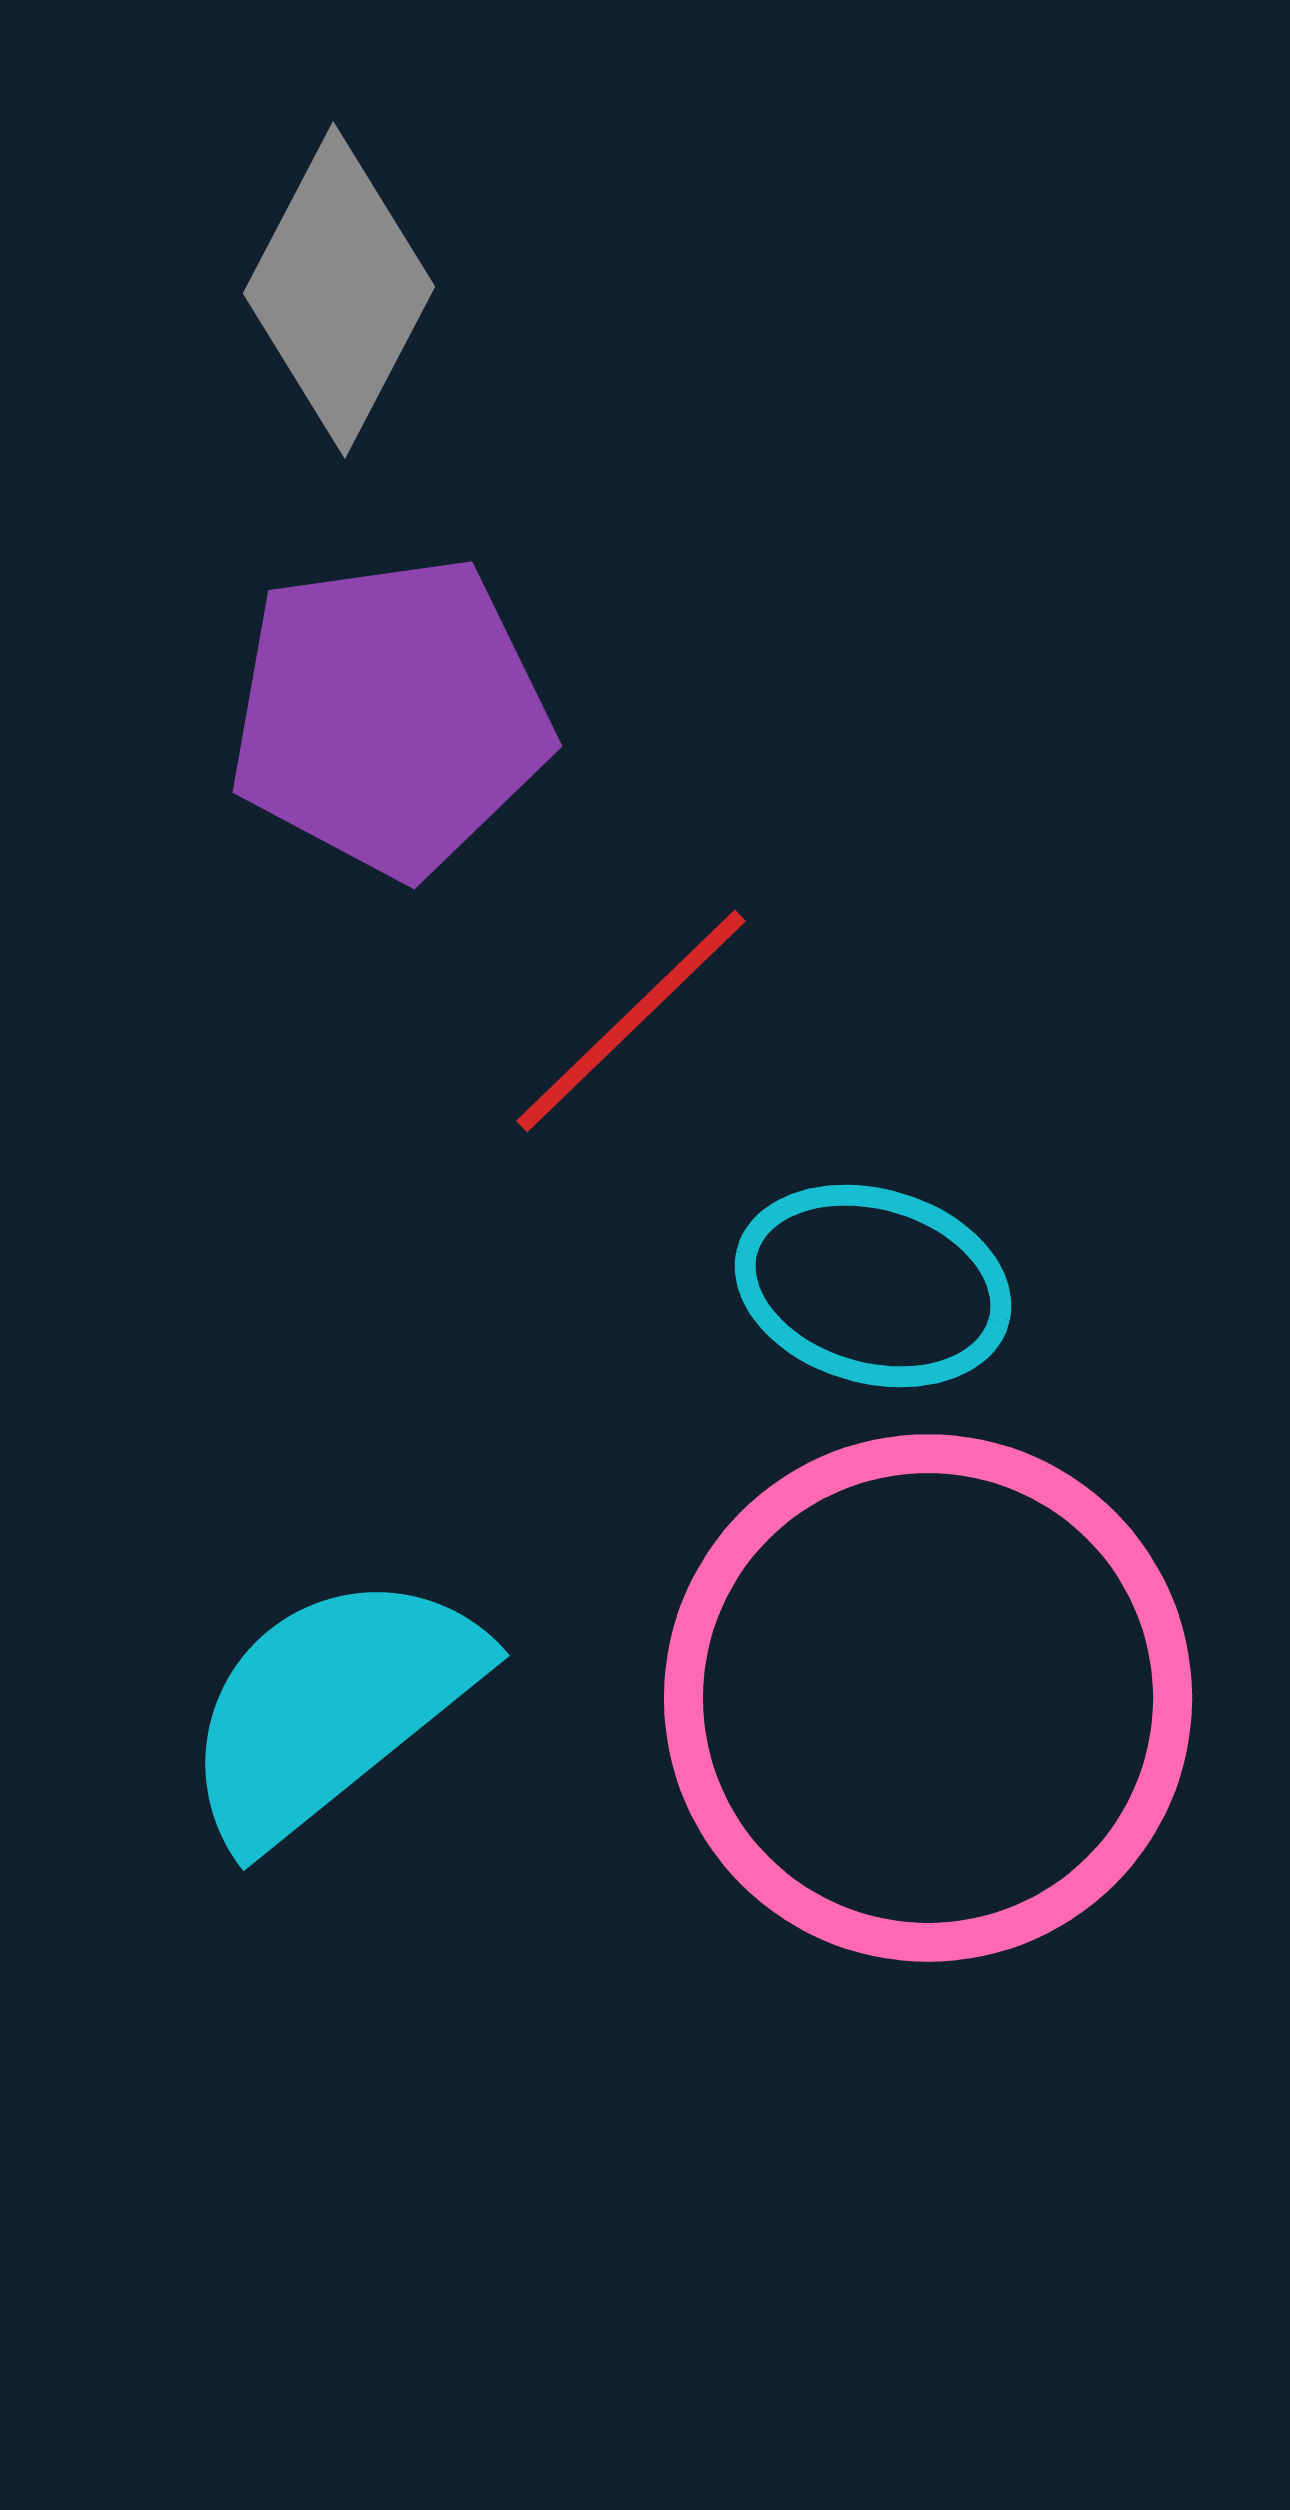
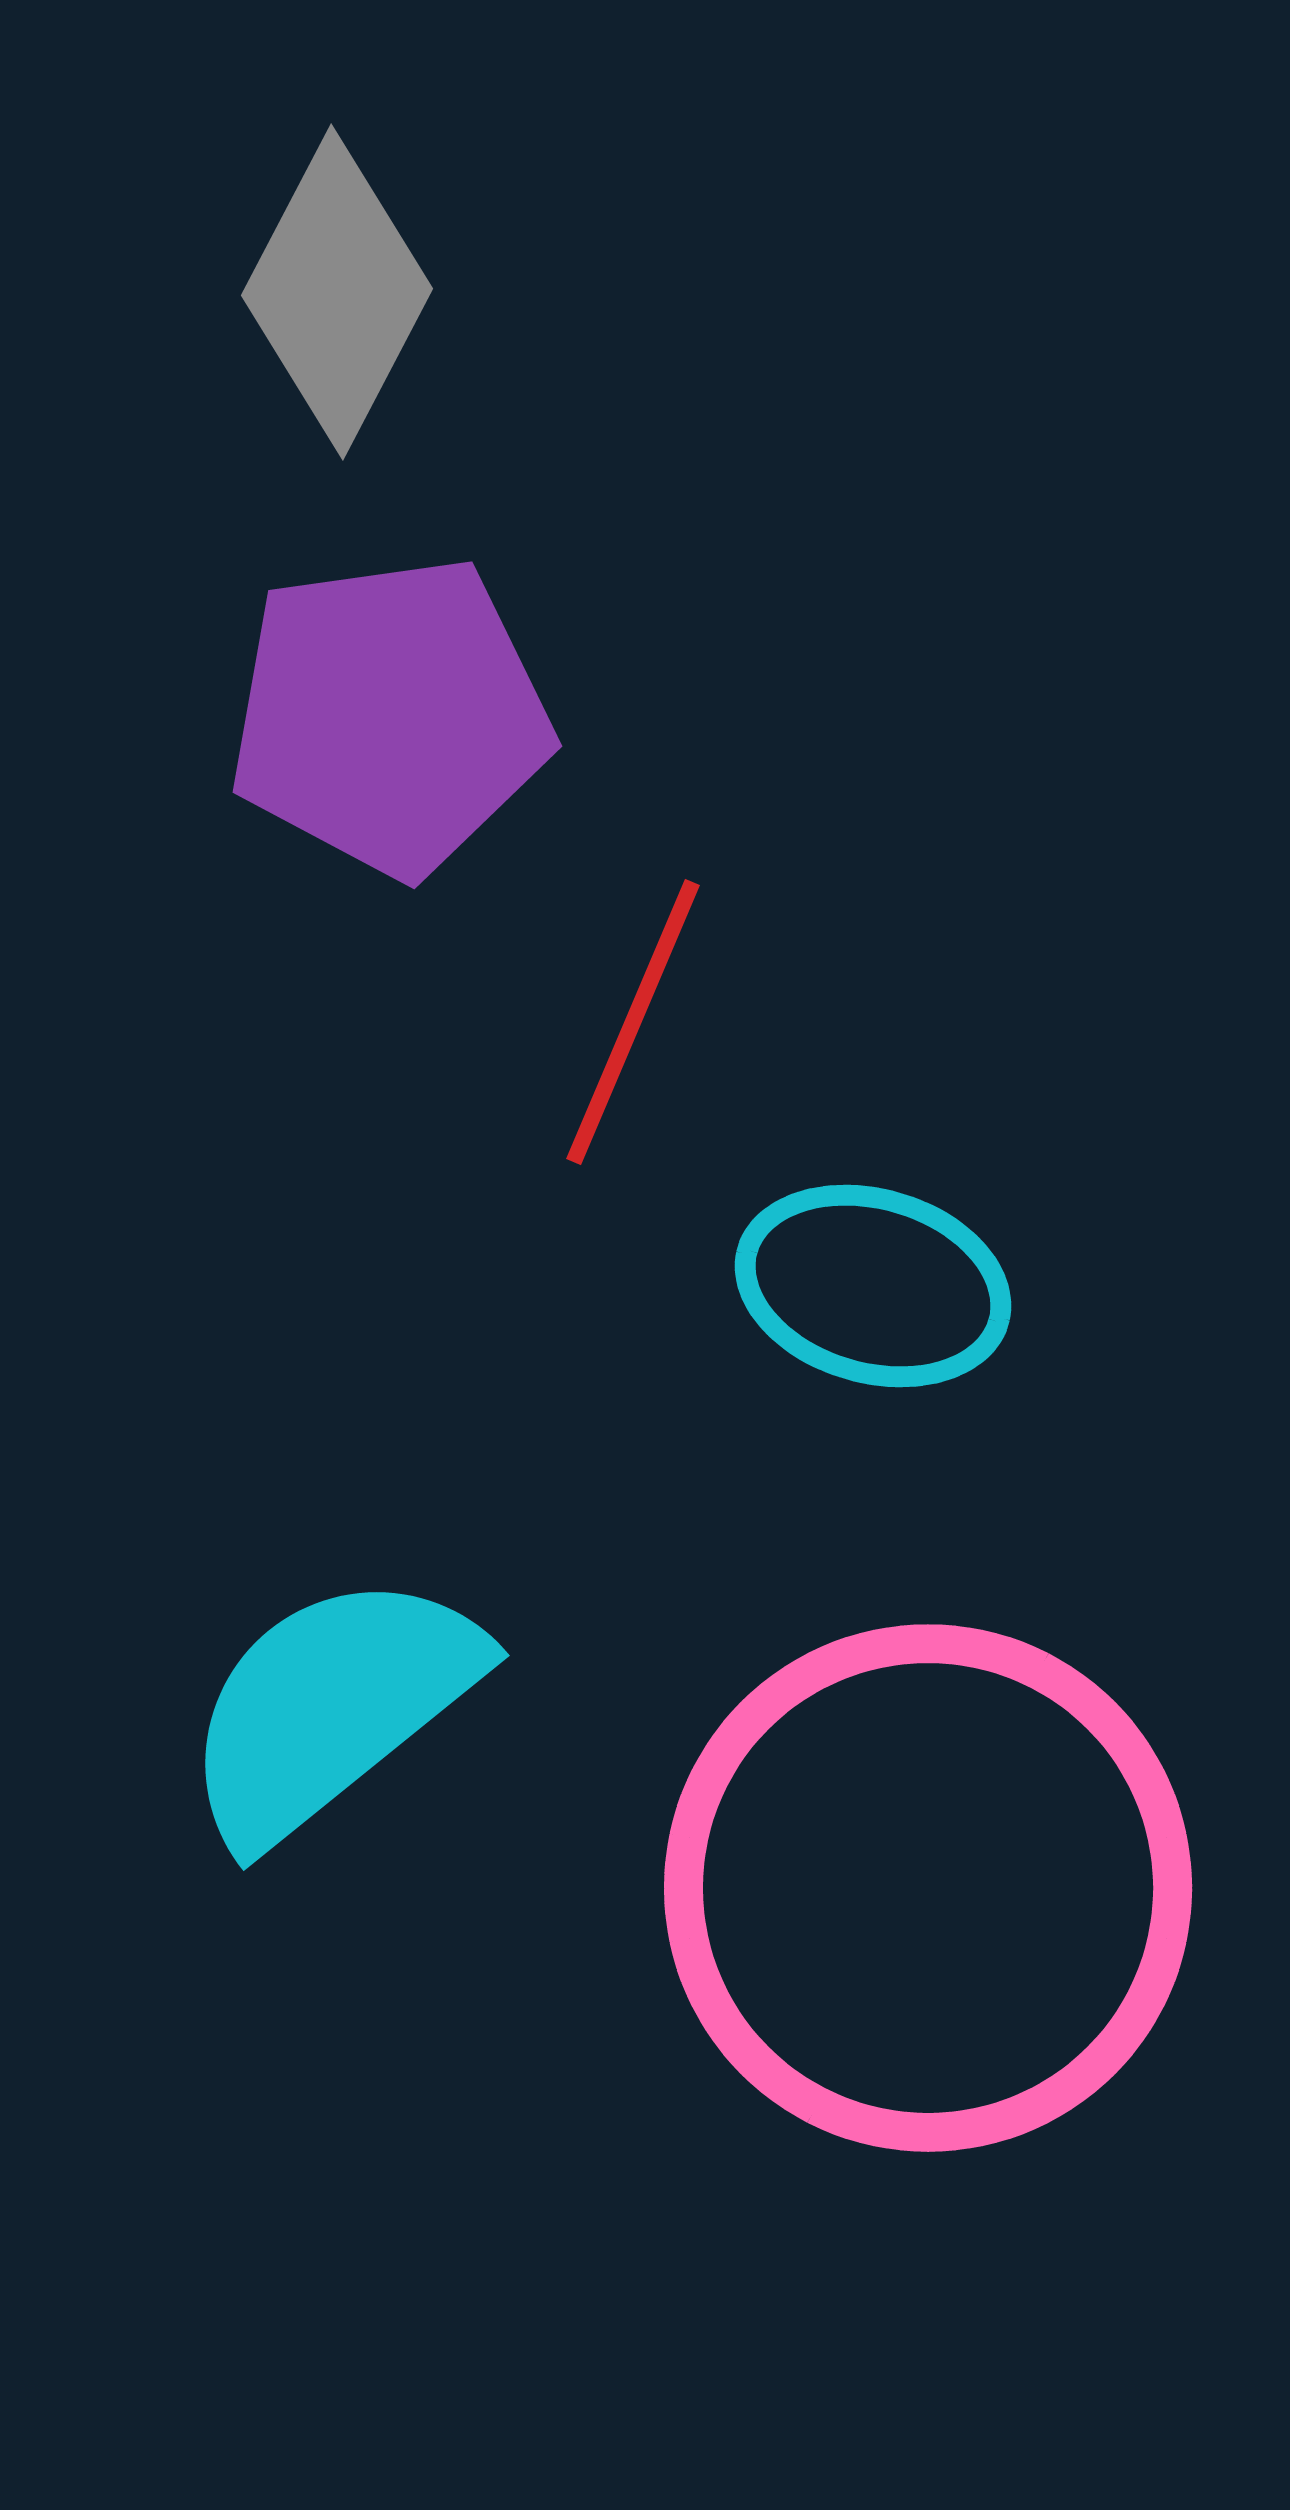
gray diamond: moved 2 px left, 2 px down
red line: moved 2 px right, 1 px down; rotated 23 degrees counterclockwise
pink circle: moved 190 px down
